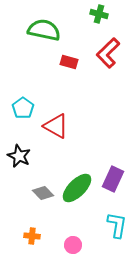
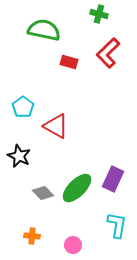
cyan pentagon: moved 1 px up
